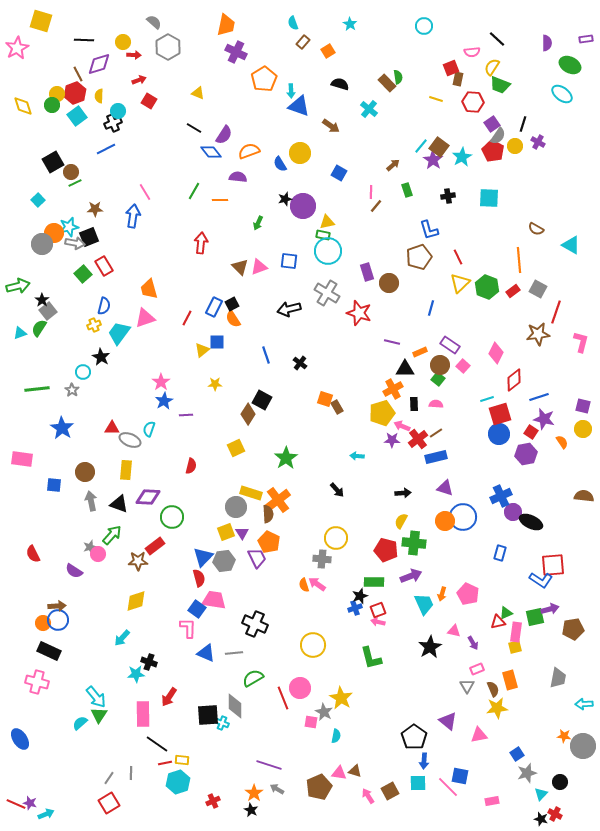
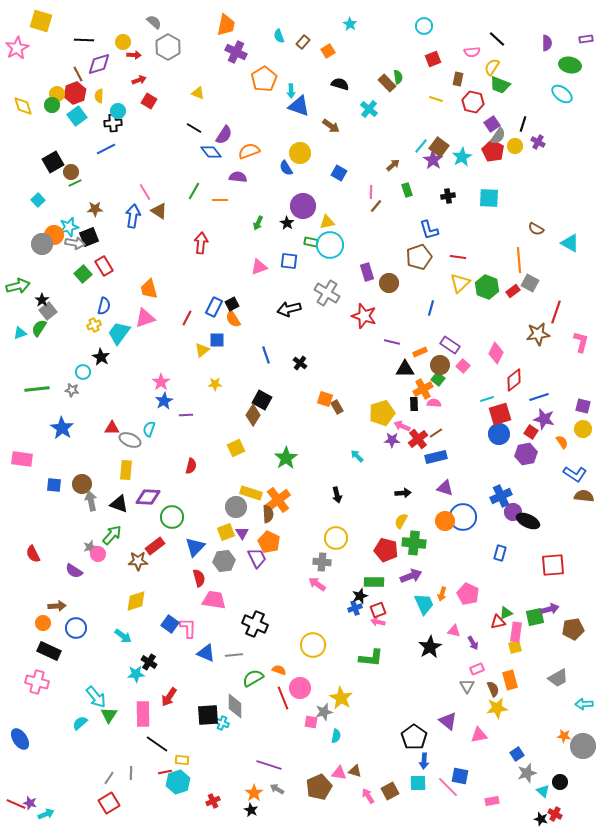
cyan semicircle at (293, 23): moved 14 px left, 13 px down
green ellipse at (570, 65): rotated 15 degrees counterclockwise
red square at (451, 68): moved 18 px left, 9 px up
red hexagon at (473, 102): rotated 10 degrees clockwise
black cross at (113, 123): rotated 18 degrees clockwise
blue semicircle at (280, 164): moved 6 px right, 4 px down
black star at (285, 199): moved 2 px right, 24 px down; rotated 24 degrees counterclockwise
orange circle at (54, 233): moved 2 px down
green rectangle at (323, 235): moved 12 px left, 7 px down
cyan triangle at (571, 245): moved 1 px left, 2 px up
cyan circle at (328, 251): moved 2 px right, 6 px up
red line at (458, 257): rotated 56 degrees counterclockwise
brown triangle at (240, 267): moved 81 px left, 56 px up; rotated 12 degrees counterclockwise
gray square at (538, 289): moved 8 px left, 6 px up
red star at (359, 313): moved 5 px right, 3 px down
blue square at (217, 342): moved 2 px up
orange cross at (393, 389): moved 30 px right
gray star at (72, 390): rotated 24 degrees counterclockwise
pink semicircle at (436, 404): moved 2 px left, 1 px up
brown diamond at (248, 414): moved 5 px right, 1 px down
cyan arrow at (357, 456): rotated 40 degrees clockwise
brown circle at (85, 472): moved 3 px left, 12 px down
black arrow at (337, 490): moved 5 px down; rotated 28 degrees clockwise
black ellipse at (531, 522): moved 3 px left, 1 px up
blue triangle at (203, 557): moved 8 px left, 10 px up
gray cross at (322, 559): moved 3 px down
blue L-shape at (541, 580): moved 34 px right, 106 px up
orange semicircle at (304, 585): moved 25 px left, 85 px down; rotated 128 degrees clockwise
blue square at (197, 609): moved 27 px left, 15 px down
blue circle at (58, 620): moved 18 px right, 8 px down
cyan arrow at (122, 638): moved 1 px right, 2 px up; rotated 96 degrees counterclockwise
gray line at (234, 653): moved 2 px down
green L-shape at (371, 658): rotated 70 degrees counterclockwise
black cross at (149, 662): rotated 14 degrees clockwise
gray trapezoid at (558, 678): rotated 50 degrees clockwise
gray star at (324, 712): rotated 30 degrees clockwise
green triangle at (99, 715): moved 10 px right
red line at (165, 763): moved 9 px down
cyan triangle at (541, 794): moved 2 px right, 3 px up; rotated 32 degrees counterclockwise
